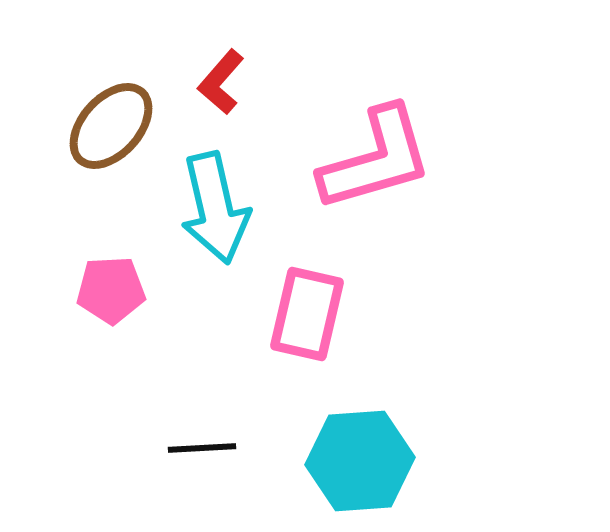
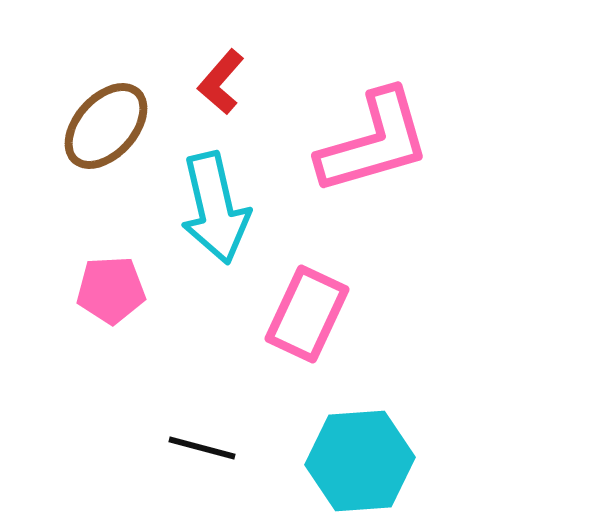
brown ellipse: moved 5 px left
pink L-shape: moved 2 px left, 17 px up
pink rectangle: rotated 12 degrees clockwise
black line: rotated 18 degrees clockwise
